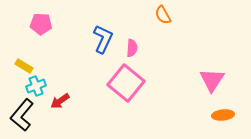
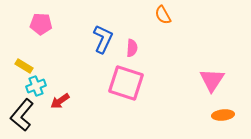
pink square: rotated 21 degrees counterclockwise
